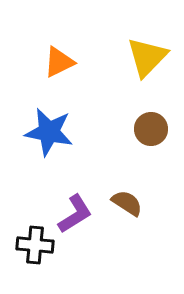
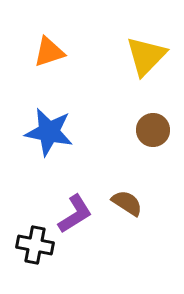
yellow triangle: moved 1 px left, 1 px up
orange triangle: moved 10 px left, 10 px up; rotated 8 degrees clockwise
brown circle: moved 2 px right, 1 px down
black cross: rotated 6 degrees clockwise
